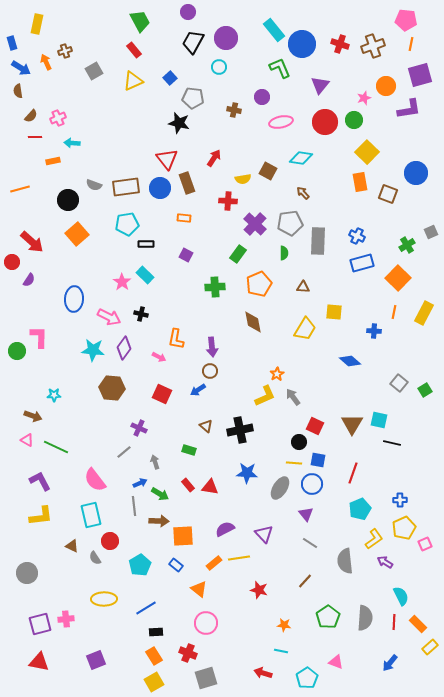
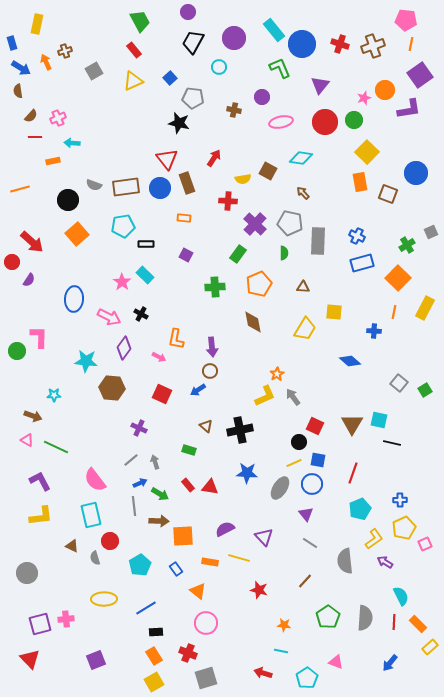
purple circle at (226, 38): moved 8 px right
purple square at (420, 75): rotated 20 degrees counterclockwise
orange circle at (386, 86): moved 1 px left, 4 px down
gray pentagon at (290, 223): rotated 20 degrees clockwise
cyan pentagon at (127, 224): moved 4 px left, 2 px down
yellow rectangle at (424, 313): moved 1 px right, 5 px up
black cross at (141, 314): rotated 16 degrees clockwise
cyan star at (93, 350): moved 7 px left, 11 px down
gray line at (124, 452): moved 7 px right, 8 px down
yellow line at (294, 463): rotated 28 degrees counterclockwise
purple triangle at (264, 534): moved 3 px down
gray semicircle at (95, 558): rotated 16 degrees clockwise
yellow line at (239, 558): rotated 25 degrees clockwise
orange rectangle at (214, 563): moved 4 px left, 1 px up; rotated 49 degrees clockwise
blue rectangle at (176, 565): moved 4 px down; rotated 16 degrees clockwise
orange triangle at (199, 589): moved 1 px left, 2 px down
red triangle at (39, 662): moved 9 px left, 3 px up; rotated 35 degrees clockwise
